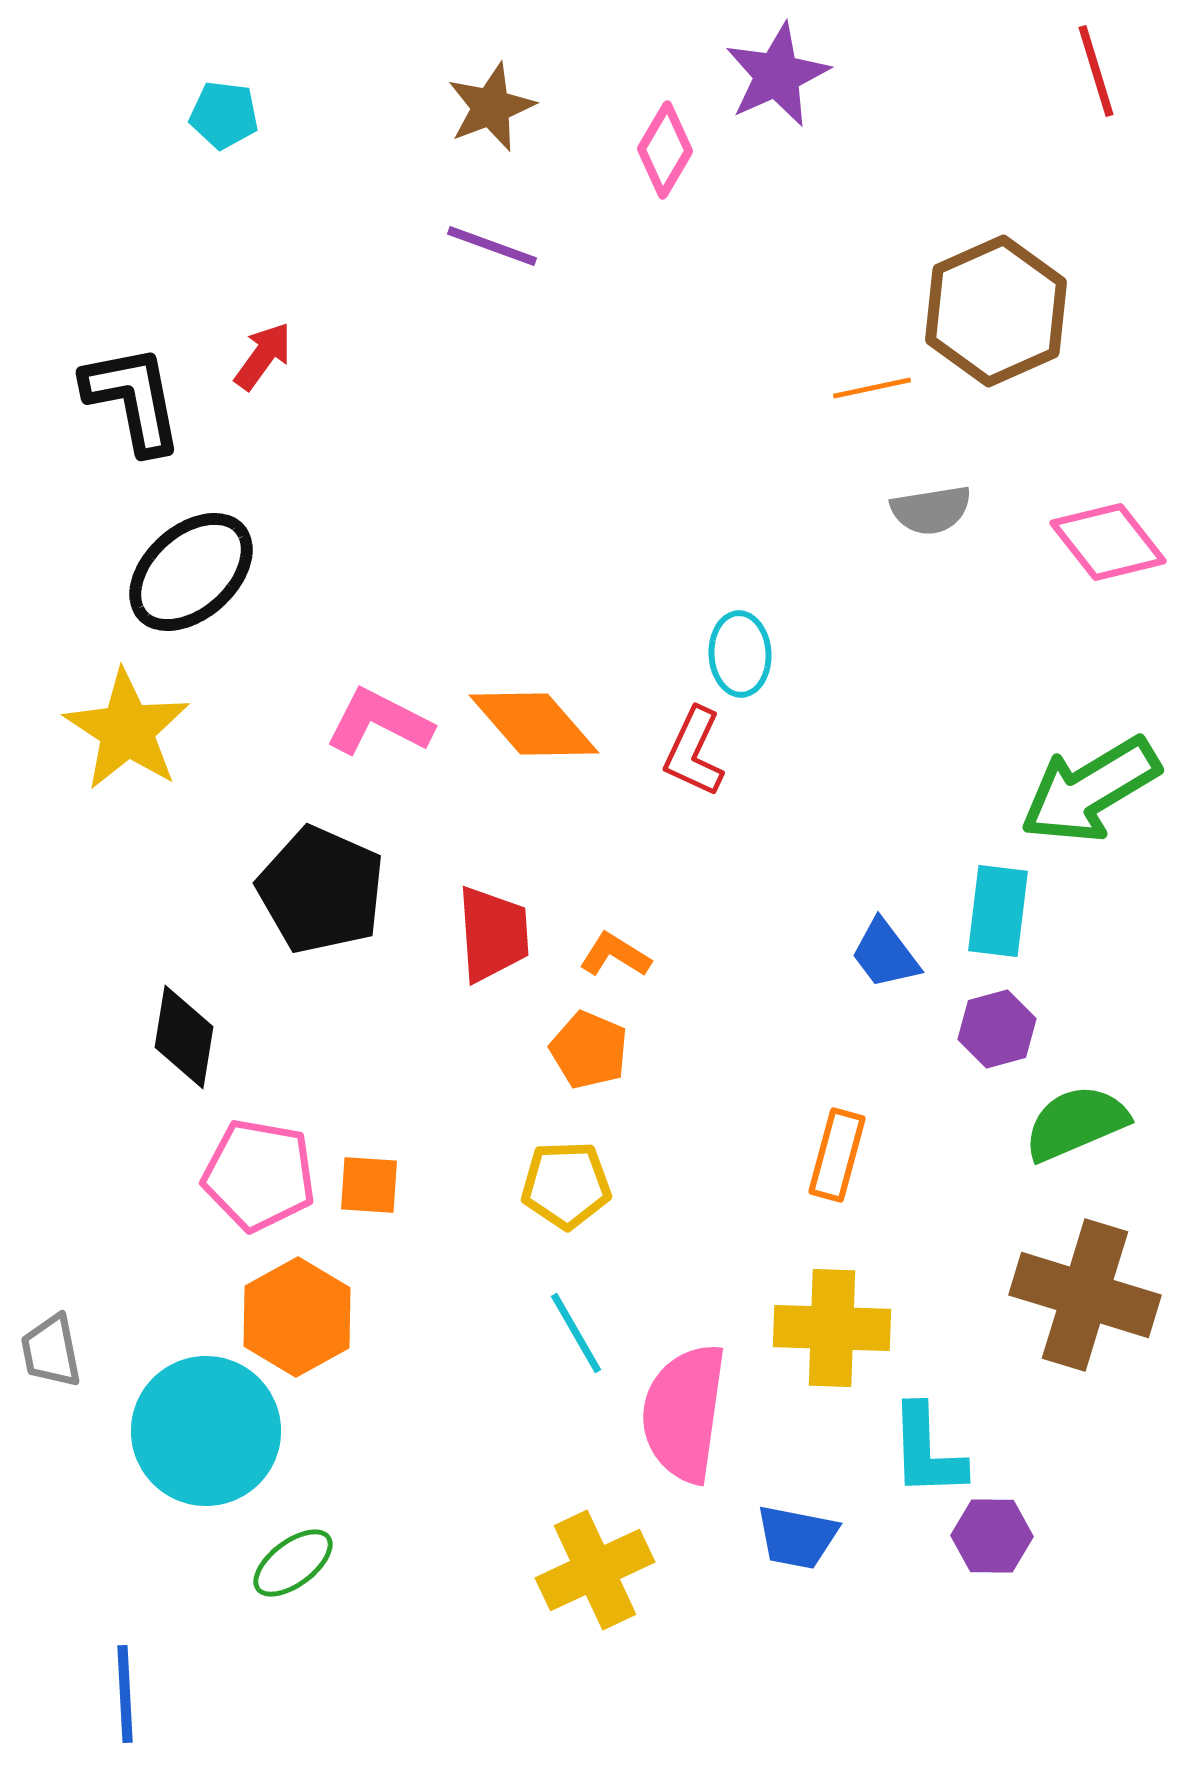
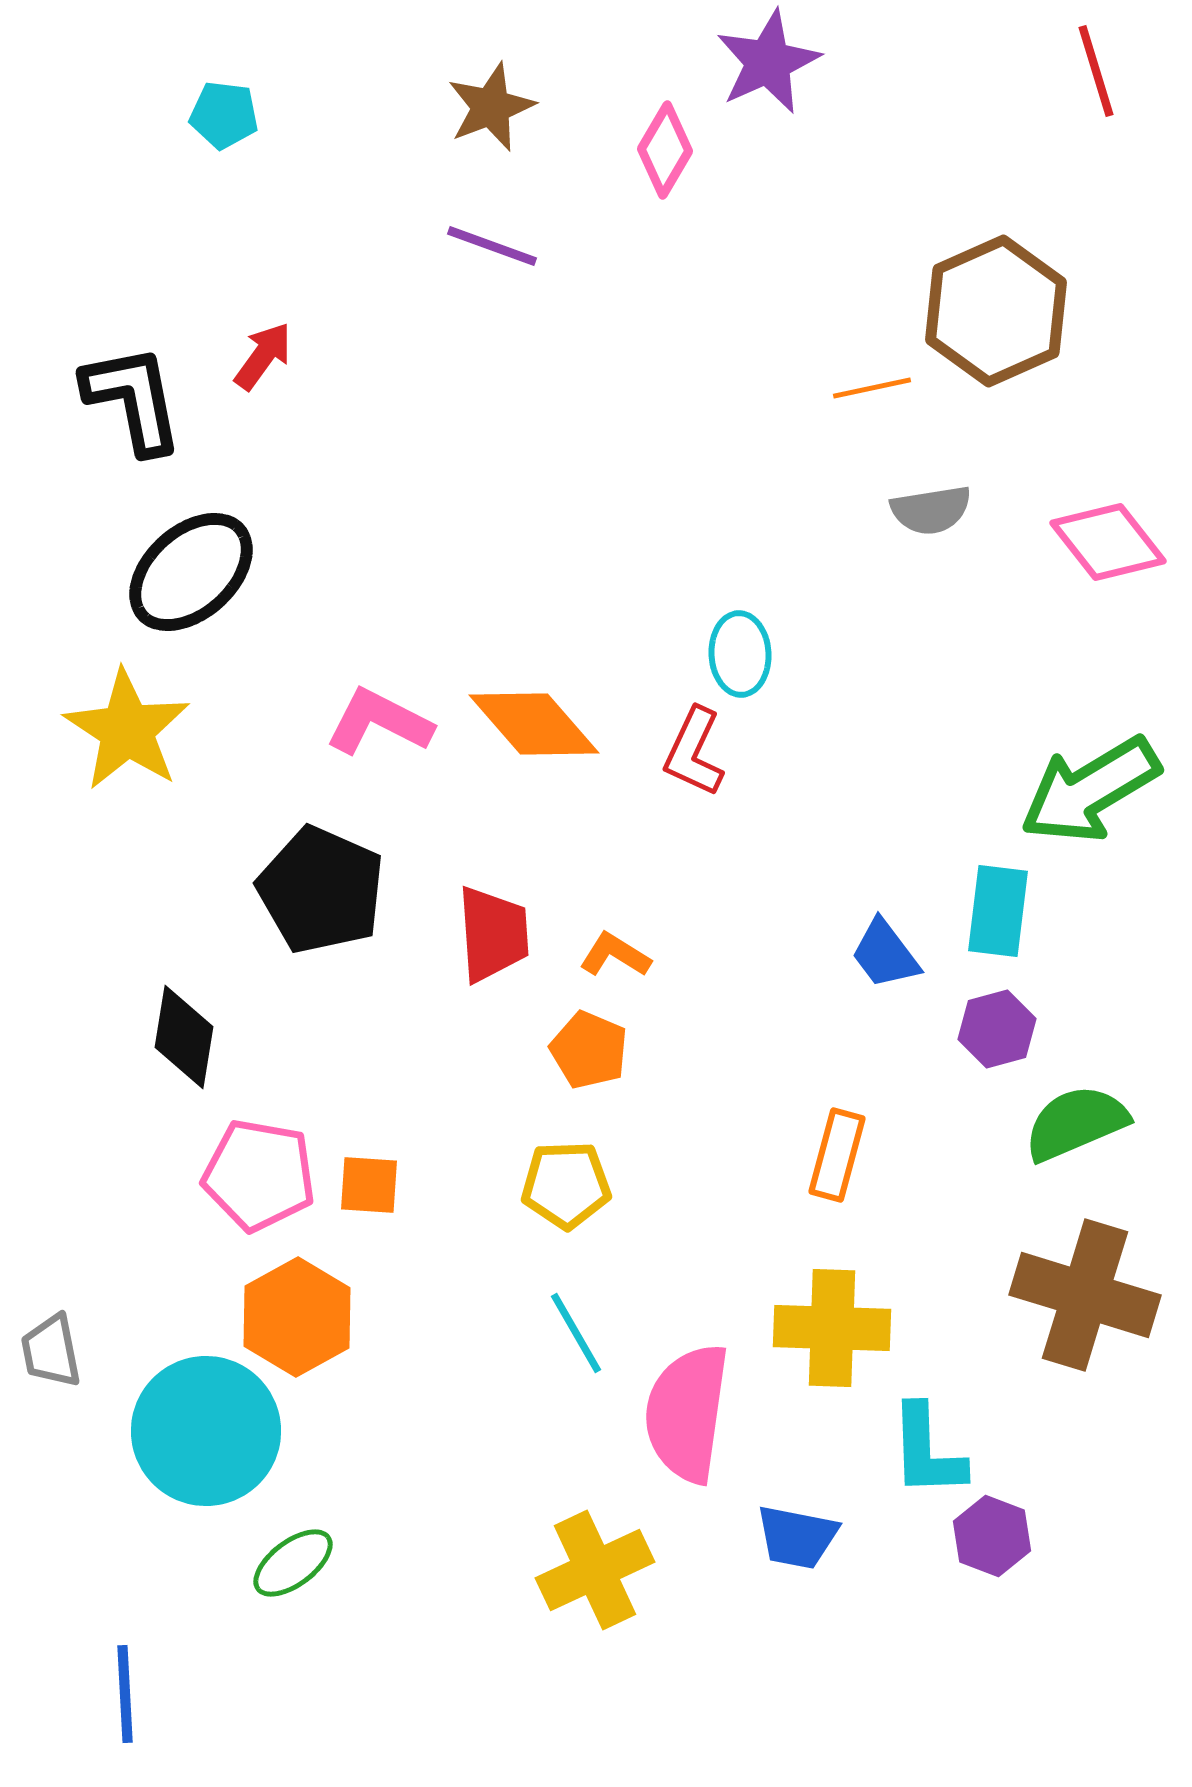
purple star at (777, 75): moved 9 px left, 13 px up
pink semicircle at (684, 1413): moved 3 px right
purple hexagon at (992, 1536): rotated 20 degrees clockwise
